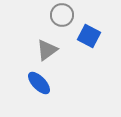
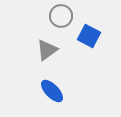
gray circle: moved 1 px left, 1 px down
blue ellipse: moved 13 px right, 8 px down
